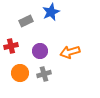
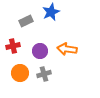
red cross: moved 2 px right
orange arrow: moved 3 px left, 3 px up; rotated 24 degrees clockwise
